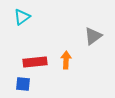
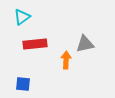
gray triangle: moved 8 px left, 8 px down; rotated 24 degrees clockwise
red rectangle: moved 18 px up
